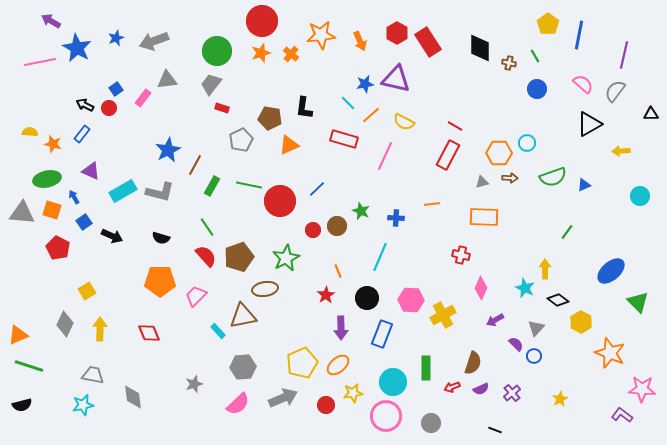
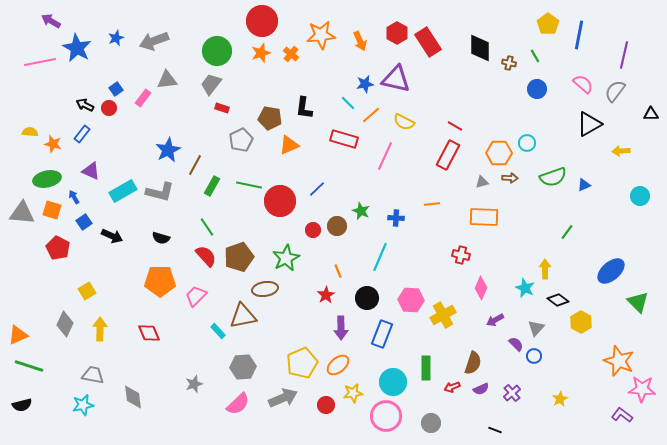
orange star at (610, 353): moved 9 px right, 8 px down
